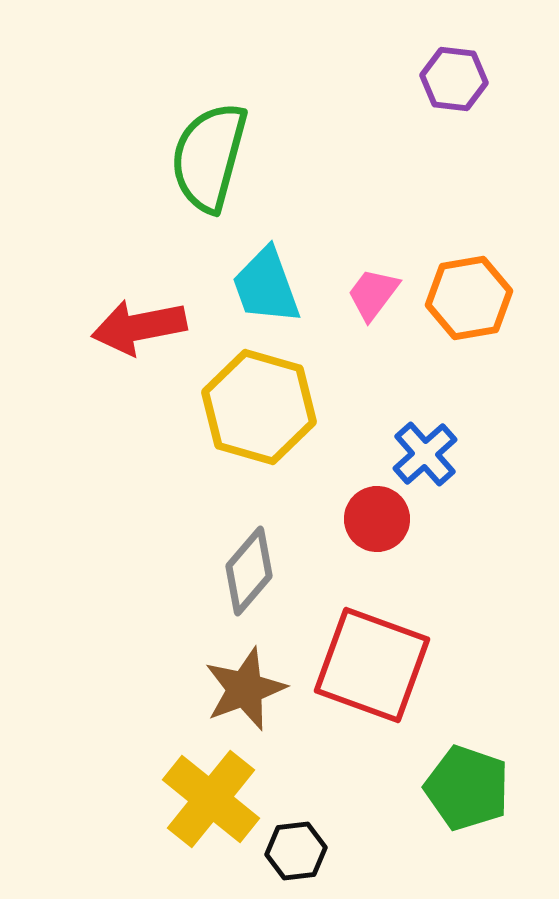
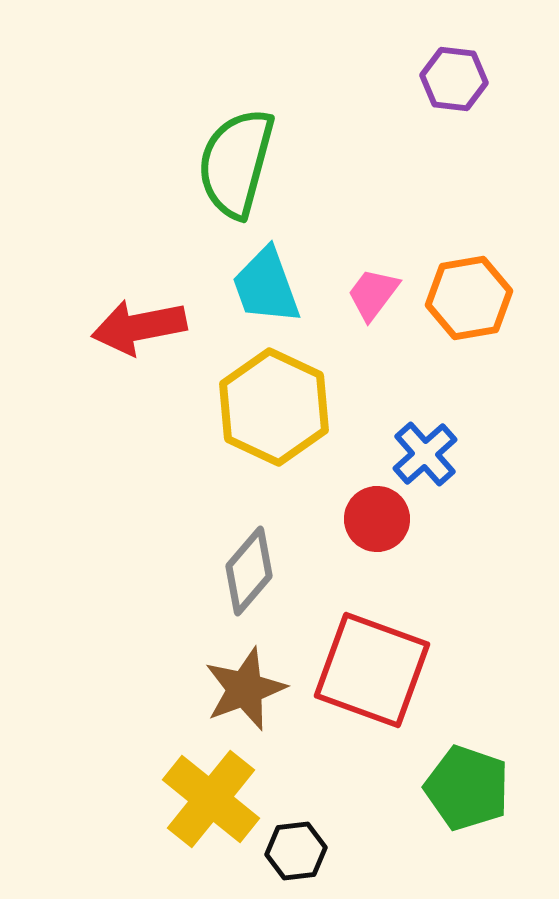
green semicircle: moved 27 px right, 6 px down
yellow hexagon: moved 15 px right; rotated 9 degrees clockwise
red square: moved 5 px down
